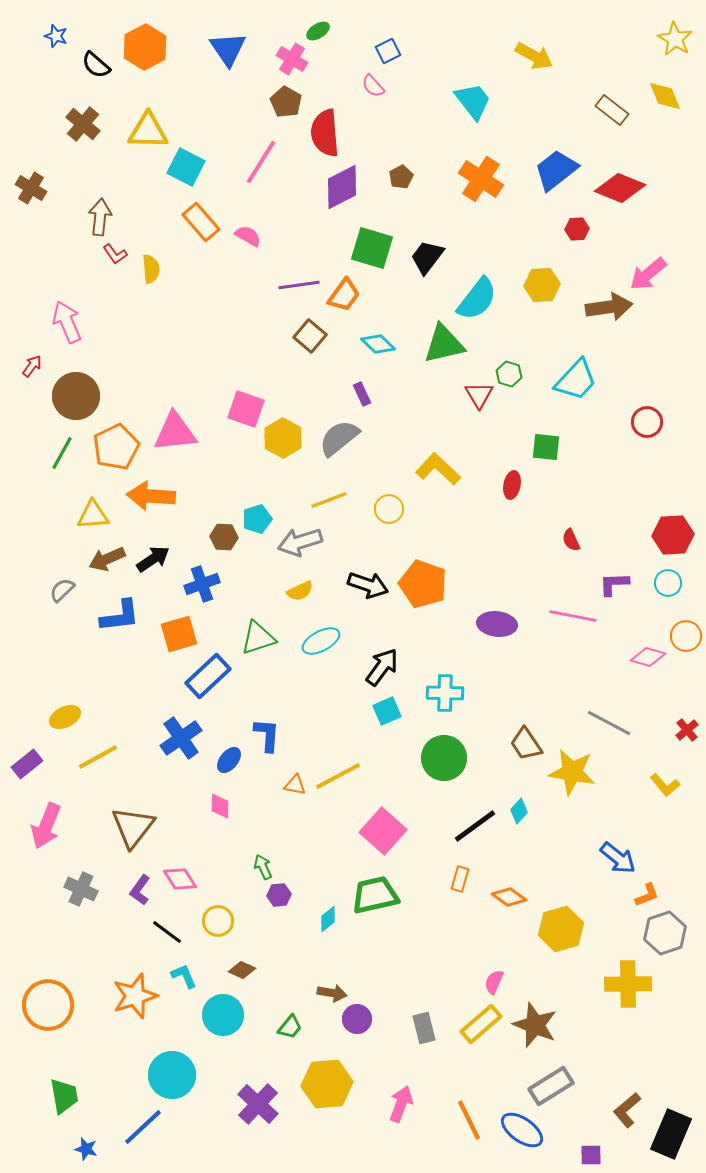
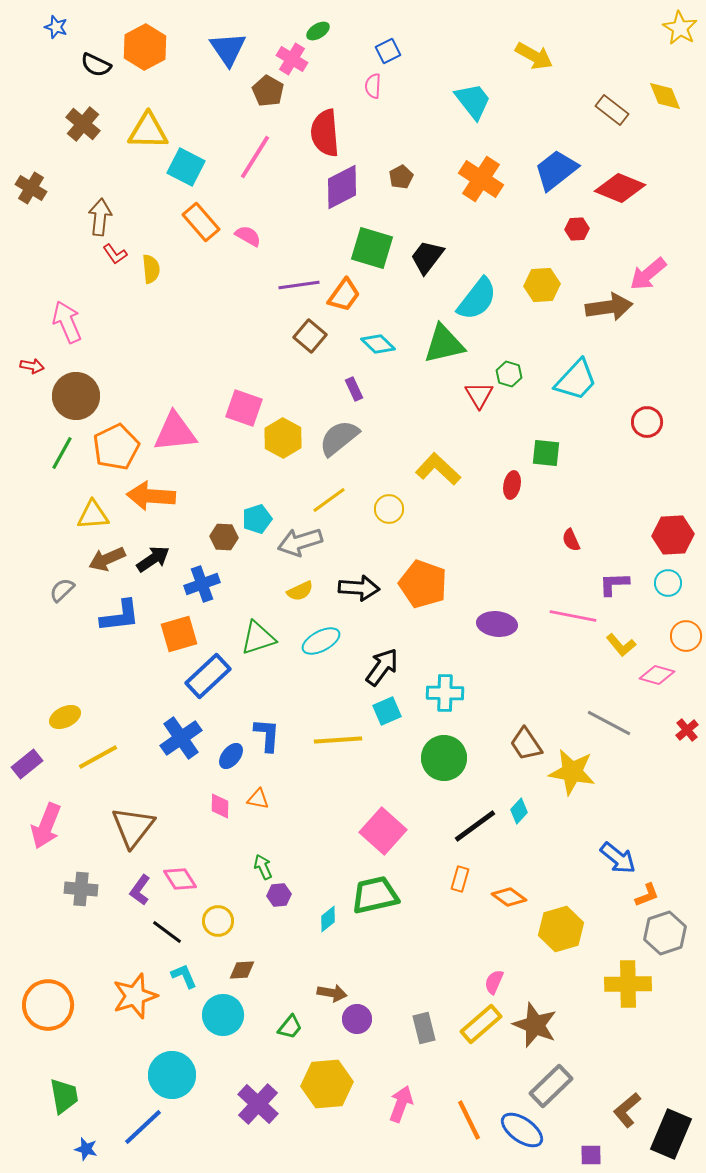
blue star at (56, 36): moved 9 px up
yellow star at (675, 39): moved 5 px right, 11 px up
black semicircle at (96, 65): rotated 16 degrees counterclockwise
pink semicircle at (373, 86): rotated 45 degrees clockwise
brown pentagon at (286, 102): moved 18 px left, 11 px up
pink line at (261, 162): moved 6 px left, 5 px up
red arrow at (32, 366): rotated 65 degrees clockwise
purple rectangle at (362, 394): moved 8 px left, 5 px up
pink square at (246, 409): moved 2 px left, 1 px up
green square at (546, 447): moved 6 px down
yellow line at (329, 500): rotated 15 degrees counterclockwise
black arrow at (368, 585): moved 9 px left, 3 px down; rotated 15 degrees counterclockwise
pink diamond at (648, 657): moved 9 px right, 18 px down
blue ellipse at (229, 760): moved 2 px right, 4 px up
yellow line at (338, 776): moved 36 px up; rotated 24 degrees clockwise
orange triangle at (295, 785): moved 37 px left, 14 px down
yellow L-shape at (665, 785): moved 44 px left, 140 px up
gray cross at (81, 889): rotated 20 degrees counterclockwise
brown diamond at (242, 970): rotated 28 degrees counterclockwise
gray rectangle at (551, 1086): rotated 12 degrees counterclockwise
